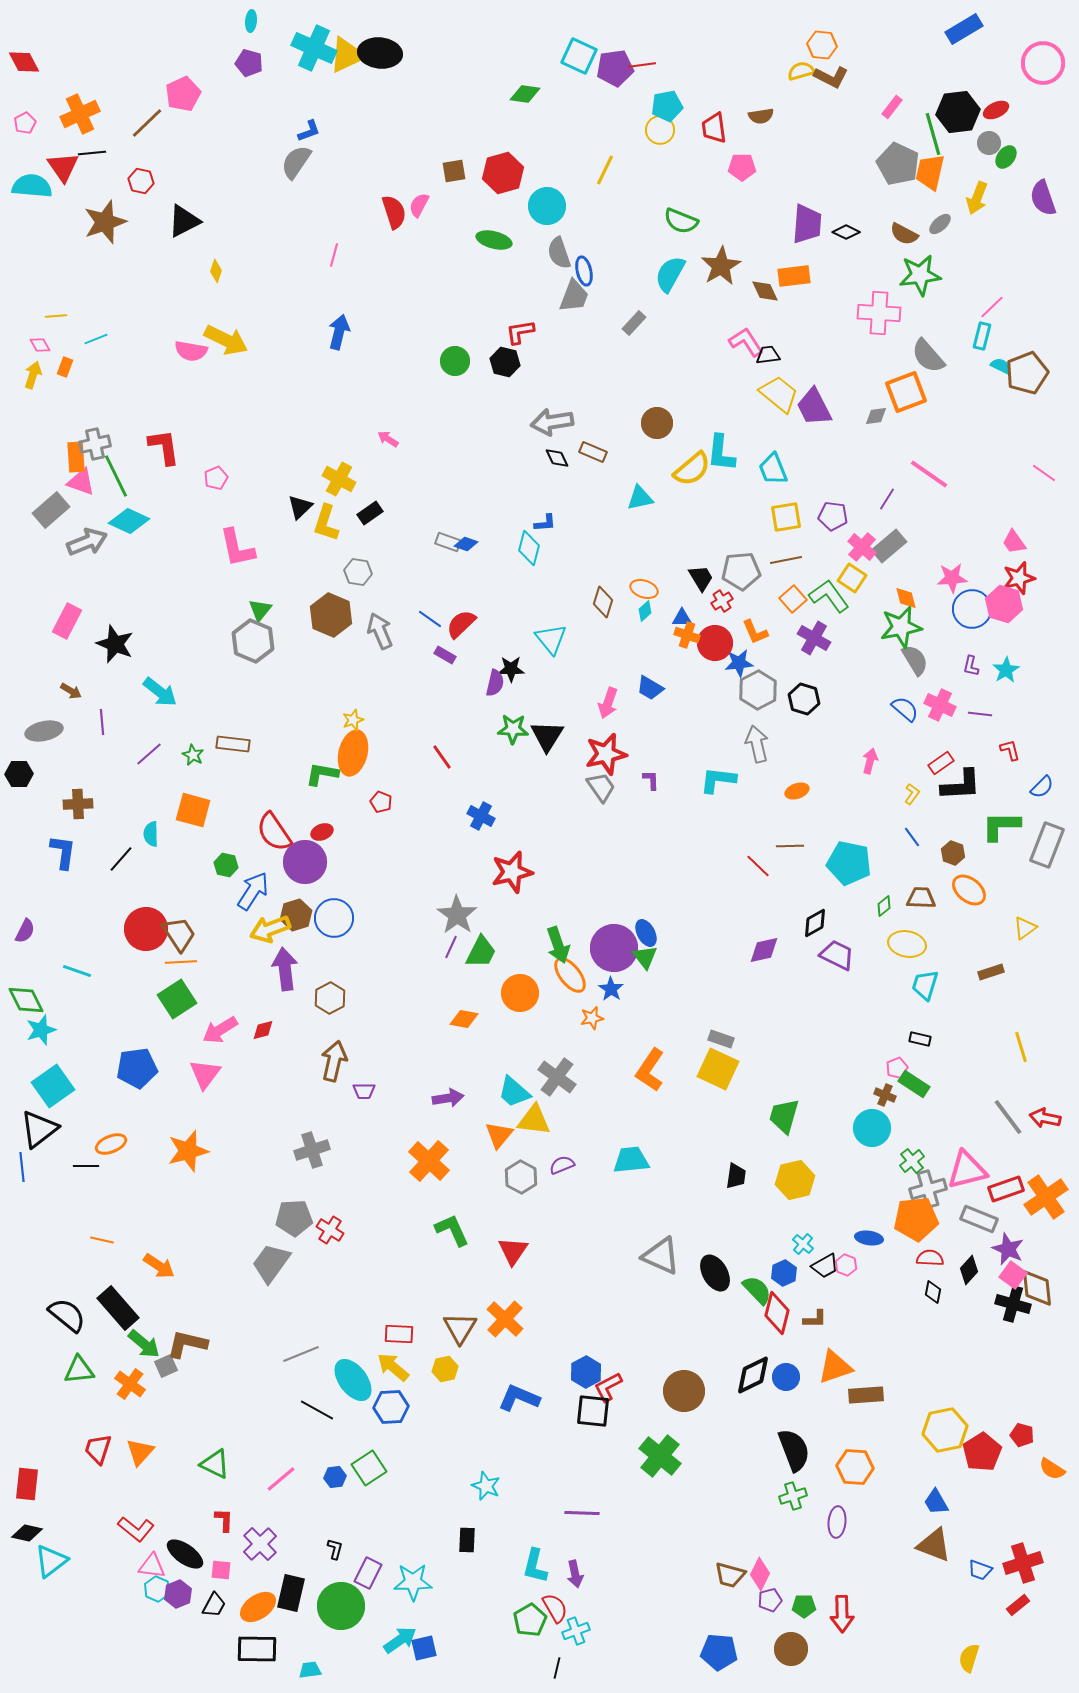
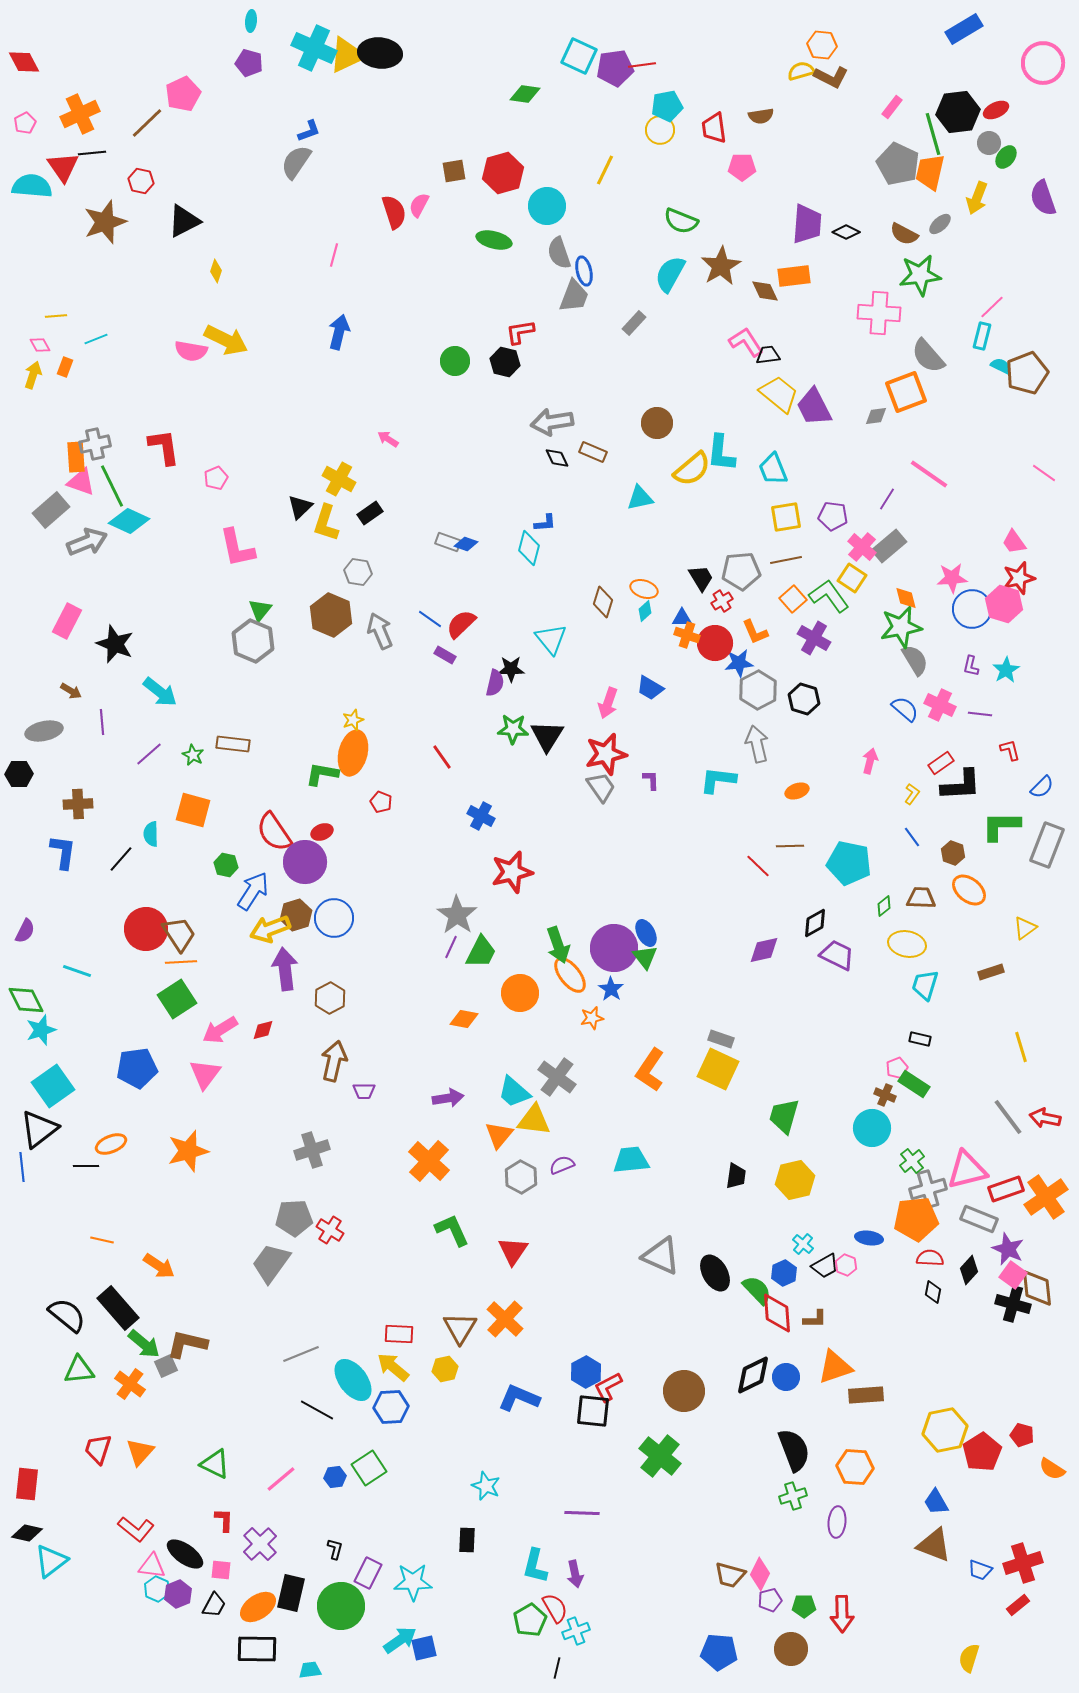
green line at (116, 476): moved 4 px left, 10 px down
red diamond at (777, 1313): rotated 18 degrees counterclockwise
